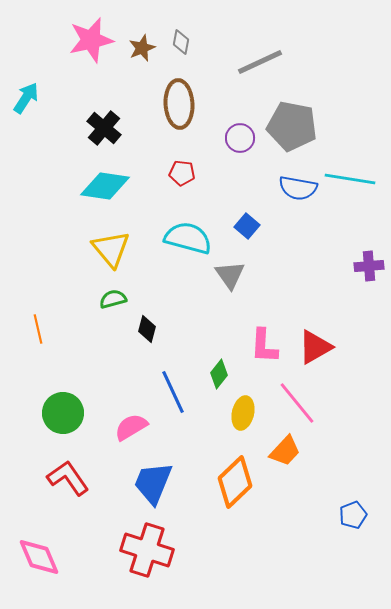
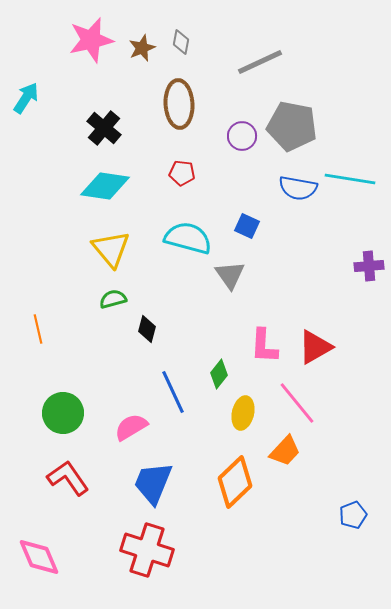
purple circle: moved 2 px right, 2 px up
blue square: rotated 15 degrees counterclockwise
